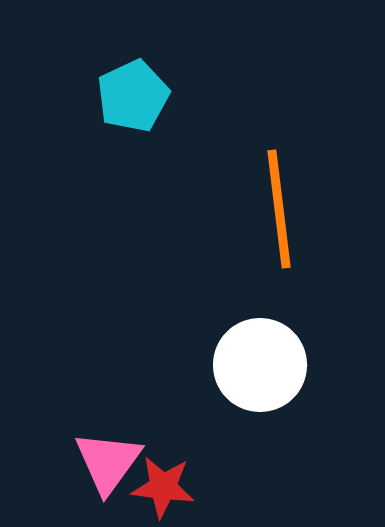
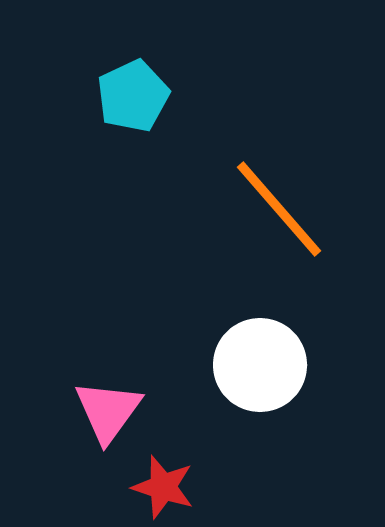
orange line: rotated 34 degrees counterclockwise
pink triangle: moved 51 px up
red star: rotated 10 degrees clockwise
